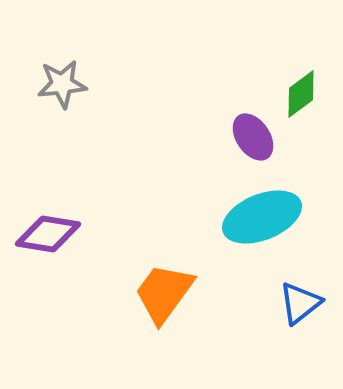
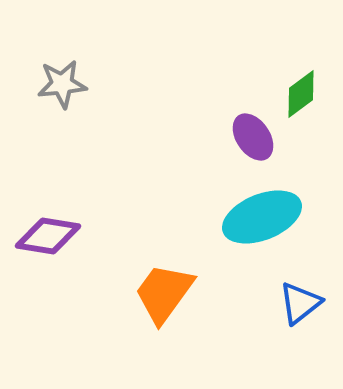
purple diamond: moved 2 px down
